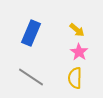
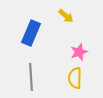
yellow arrow: moved 11 px left, 14 px up
pink star: rotated 18 degrees clockwise
gray line: rotated 52 degrees clockwise
